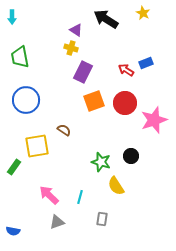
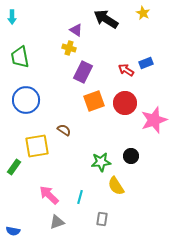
yellow cross: moved 2 px left
green star: rotated 24 degrees counterclockwise
